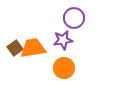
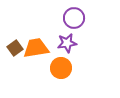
purple star: moved 4 px right, 3 px down
orange trapezoid: moved 3 px right
orange circle: moved 3 px left
